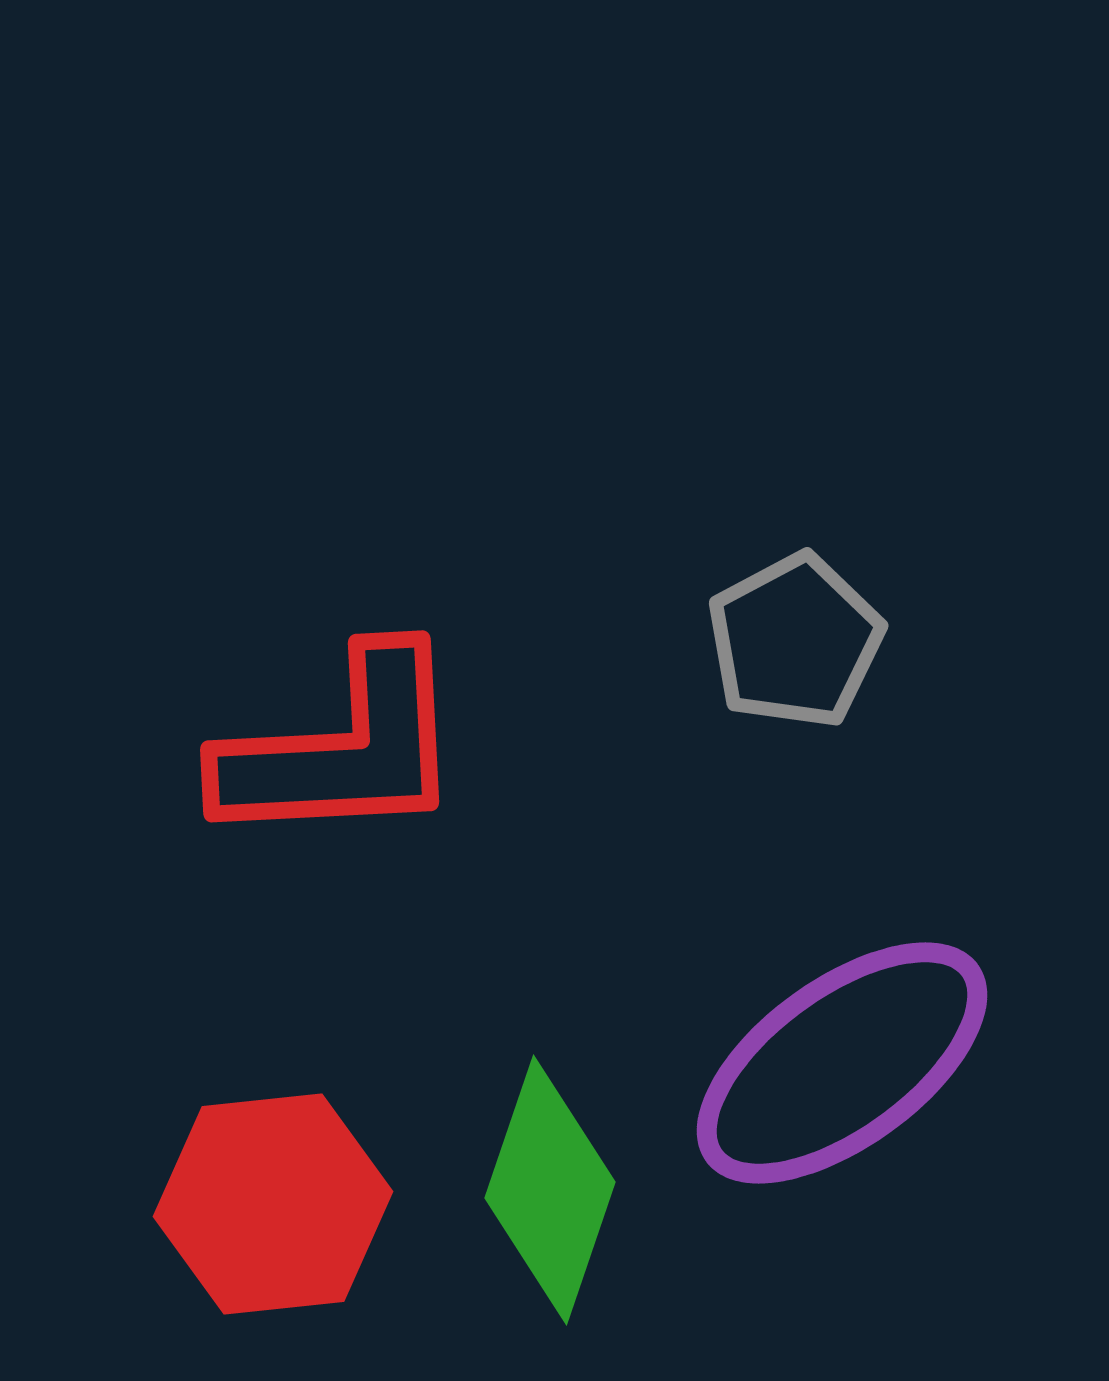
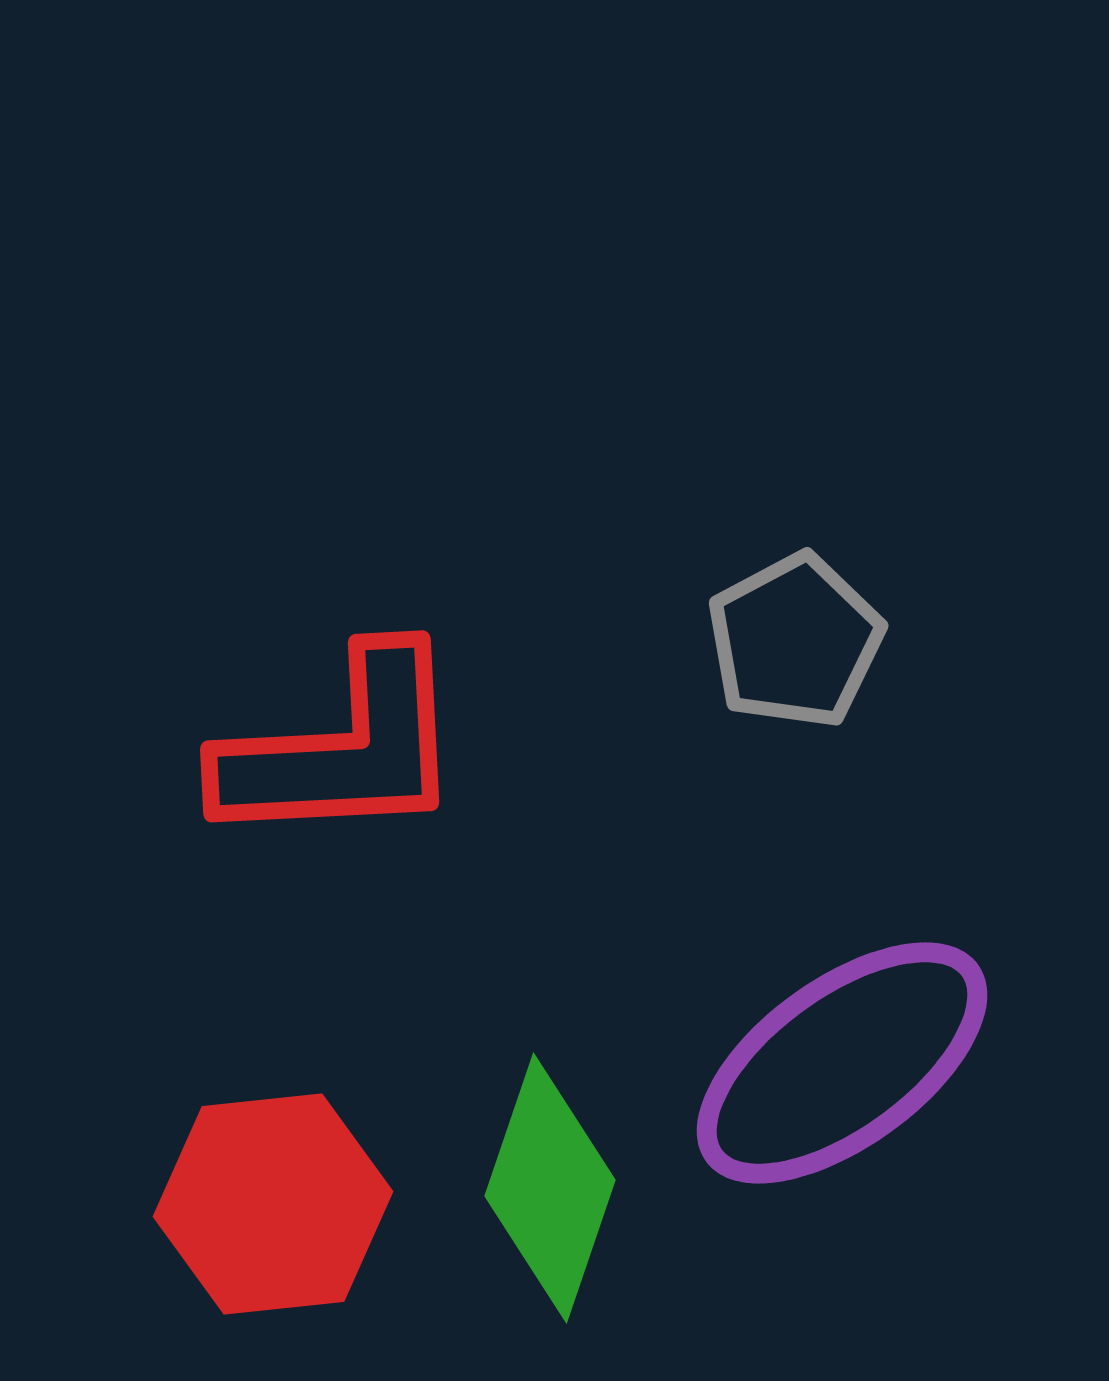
green diamond: moved 2 px up
